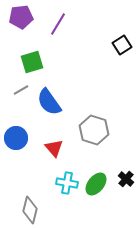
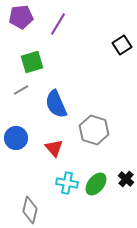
blue semicircle: moved 7 px right, 2 px down; rotated 12 degrees clockwise
